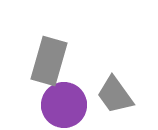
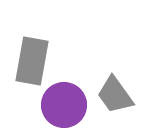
gray rectangle: moved 17 px left; rotated 6 degrees counterclockwise
